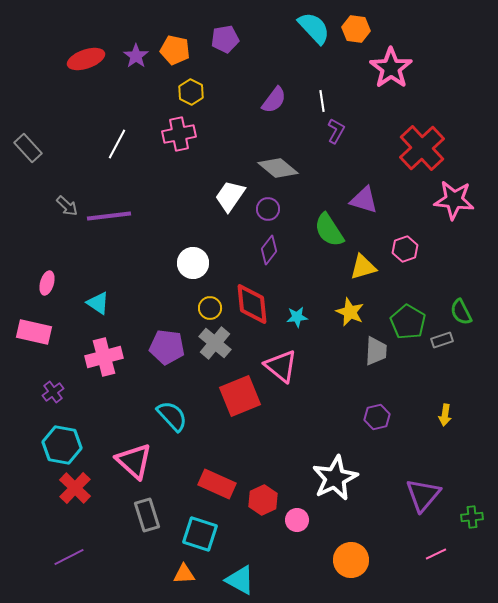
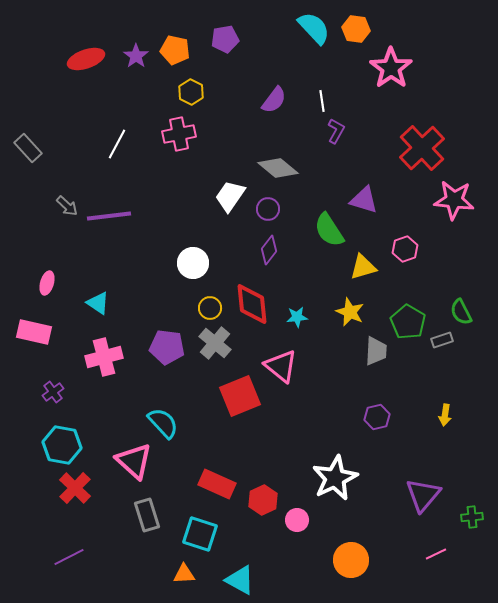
cyan semicircle at (172, 416): moved 9 px left, 7 px down
